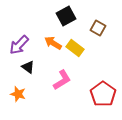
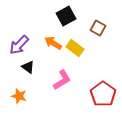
orange star: moved 1 px right, 2 px down
